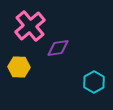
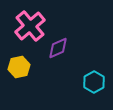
purple diamond: rotated 15 degrees counterclockwise
yellow hexagon: rotated 15 degrees counterclockwise
